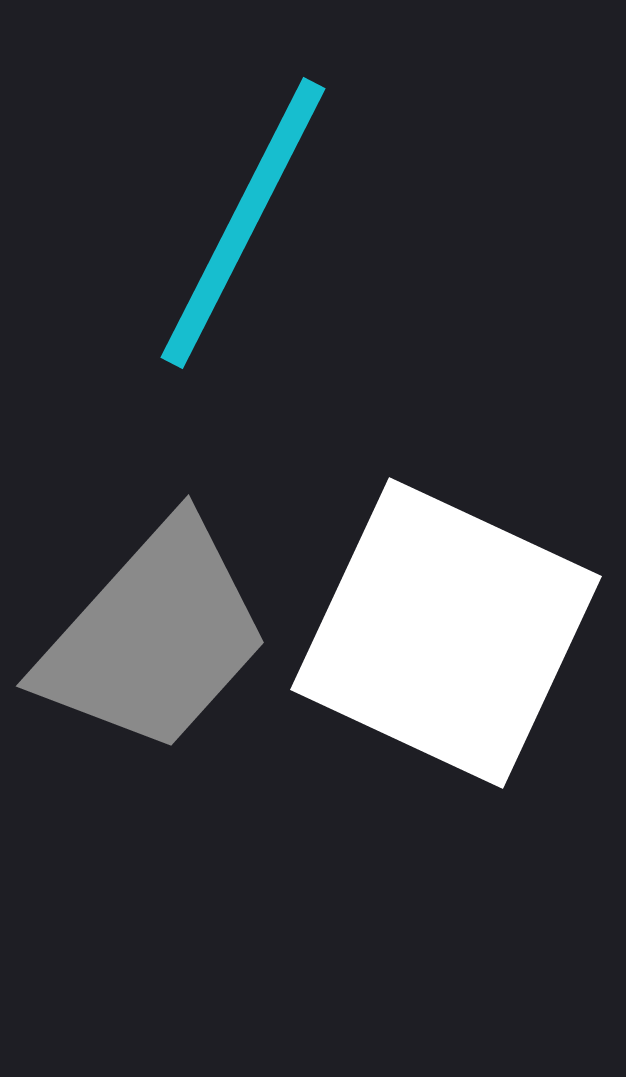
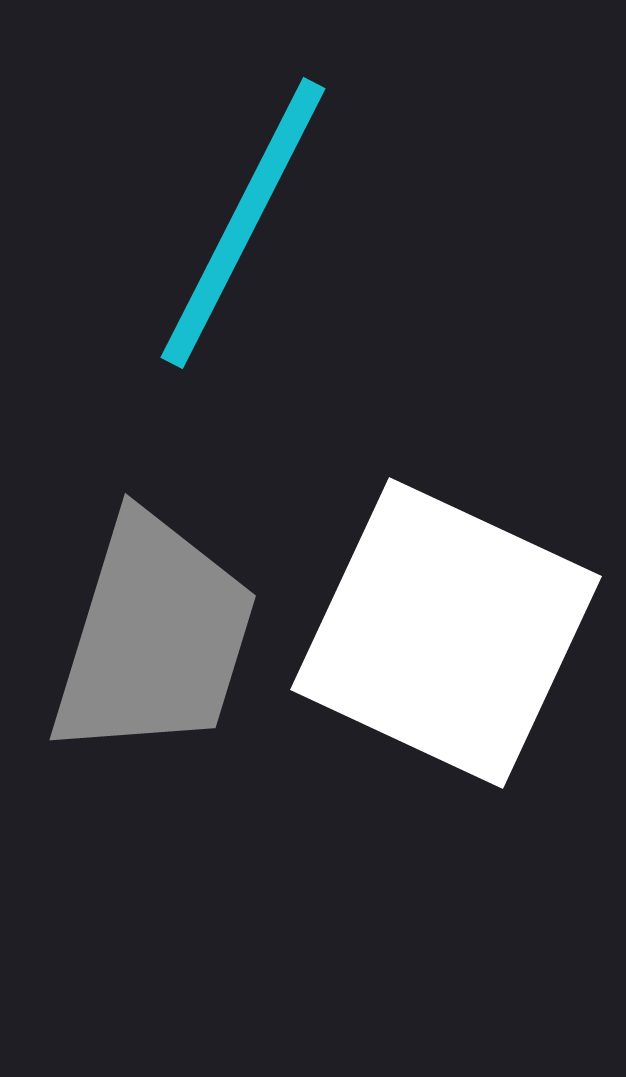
gray trapezoid: rotated 25 degrees counterclockwise
